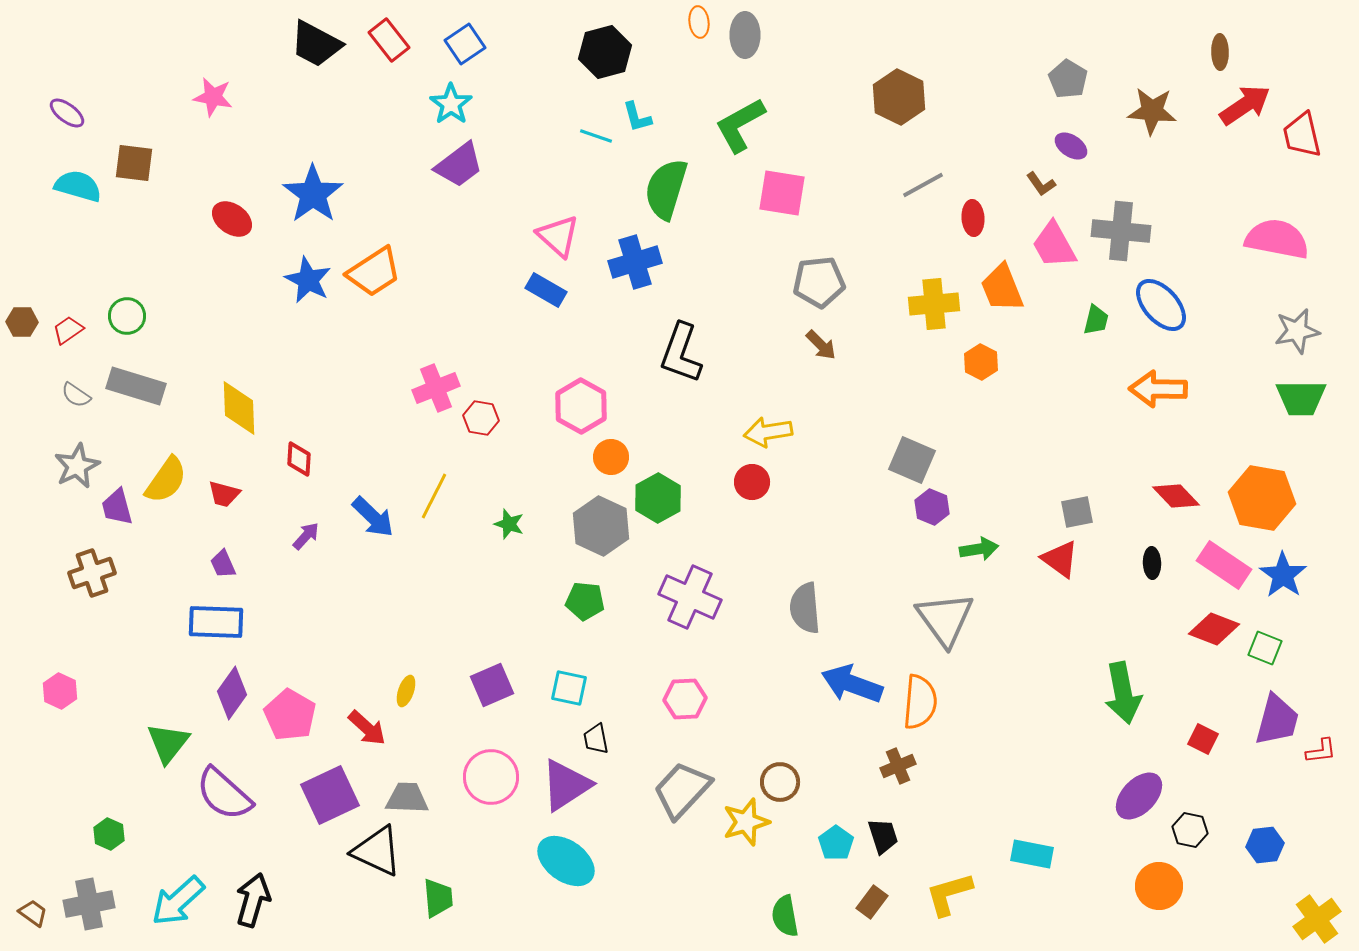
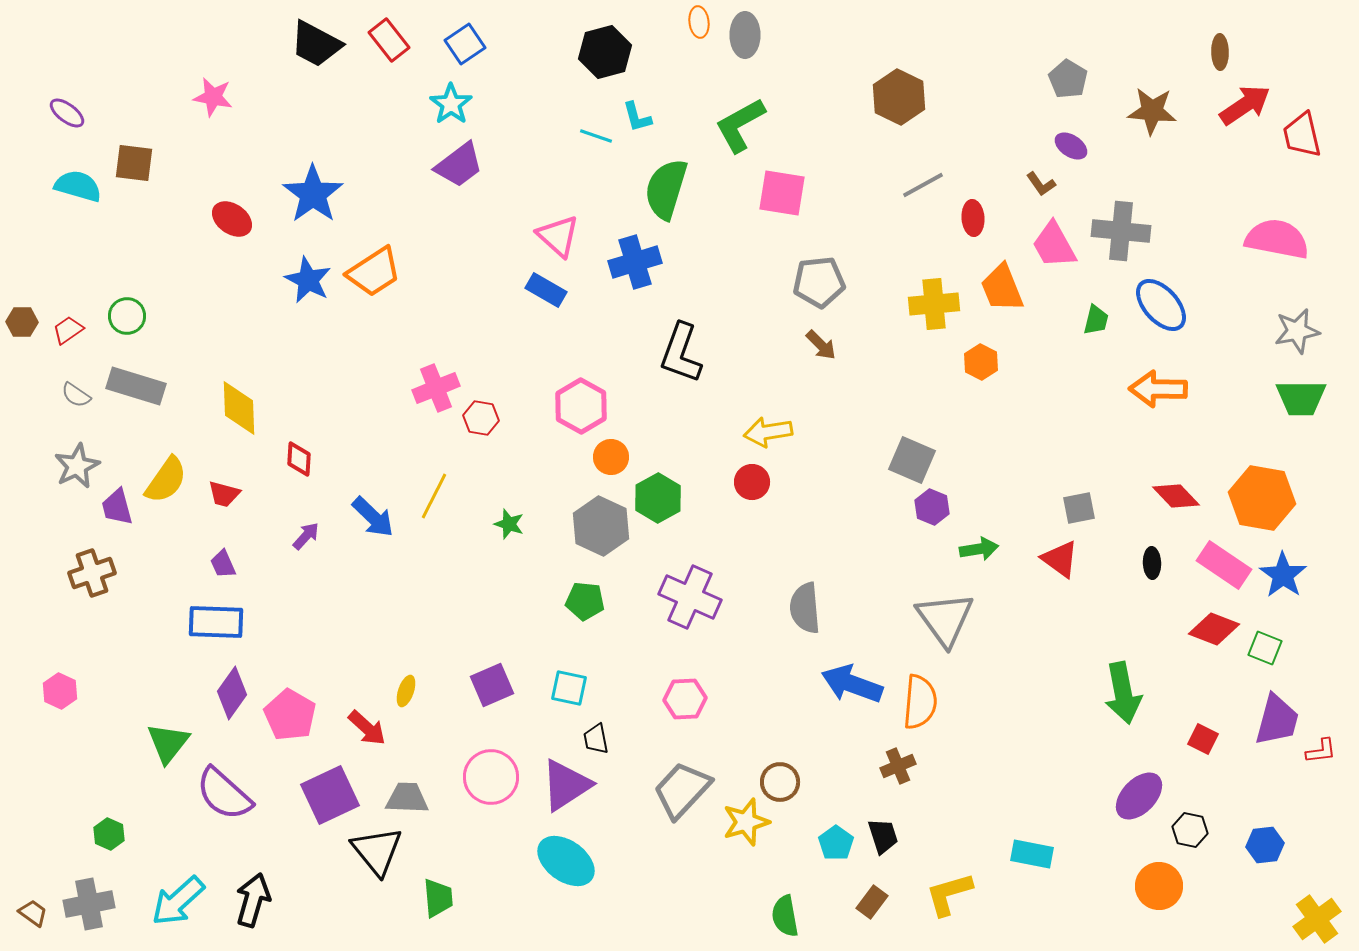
gray square at (1077, 512): moved 2 px right, 4 px up
black triangle at (377, 851): rotated 26 degrees clockwise
